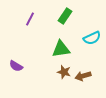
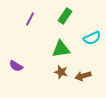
brown star: moved 3 px left
